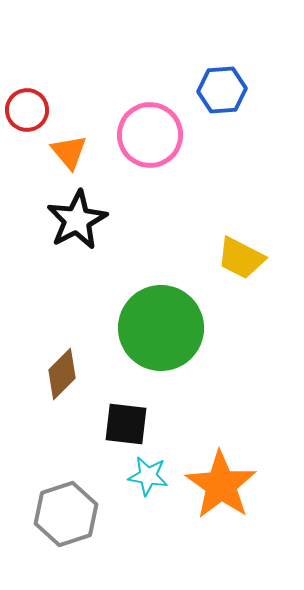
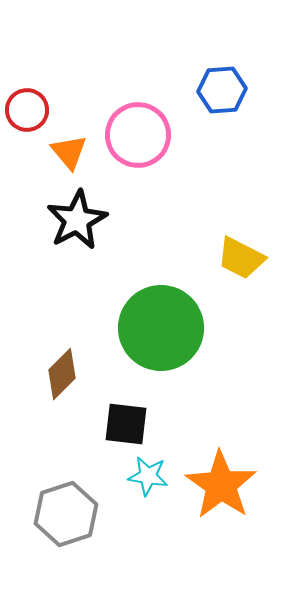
pink circle: moved 12 px left
